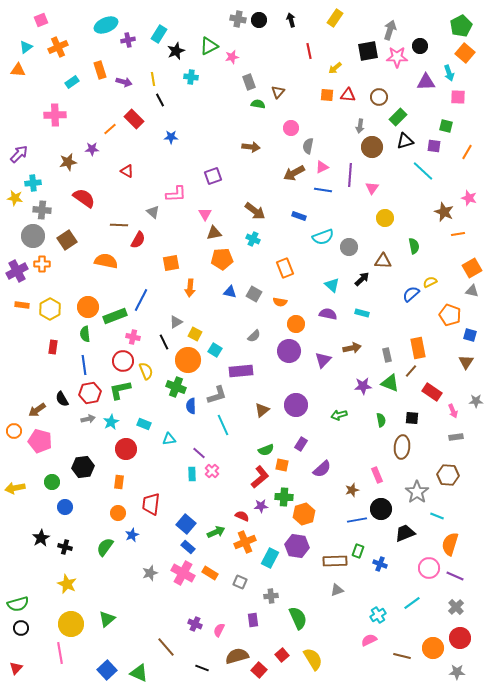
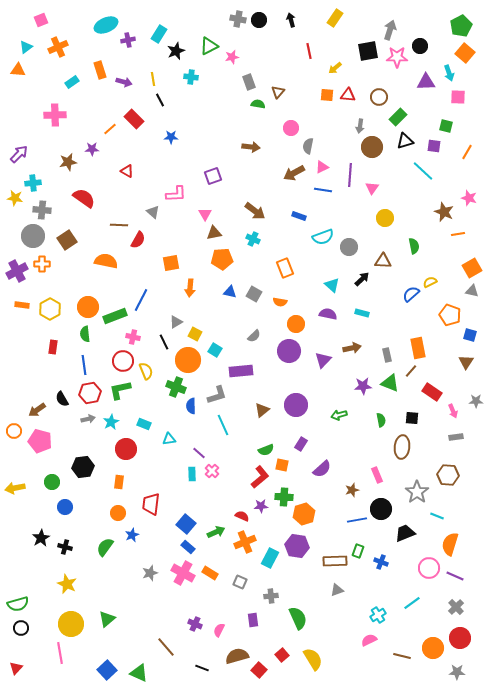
blue cross at (380, 564): moved 1 px right, 2 px up
